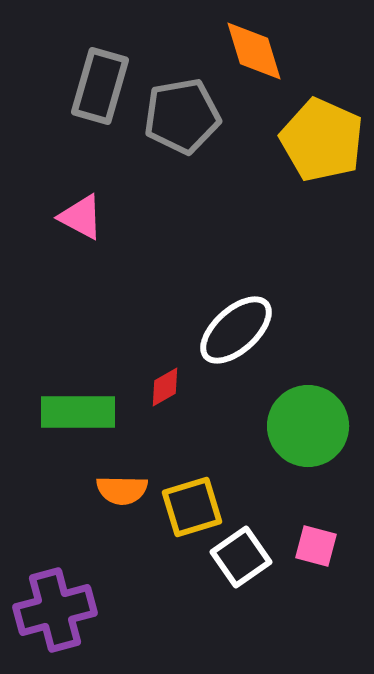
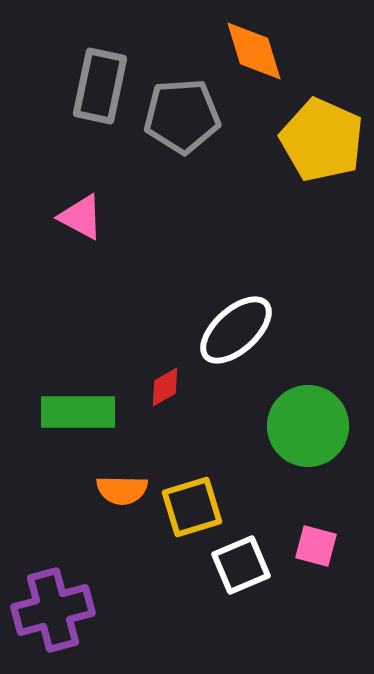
gray rectangle: rotated 4 degrees counterclockwise
gray pentagon: rotated 6 degrees clockwise
white square: moved 8 px down; rotated 12 degrees clockwise
purple cross: moved 2 px left
